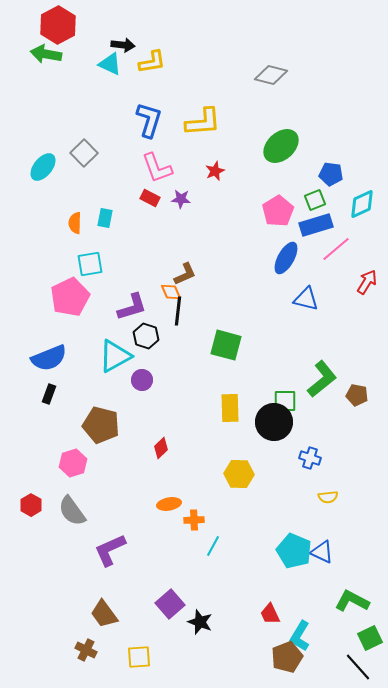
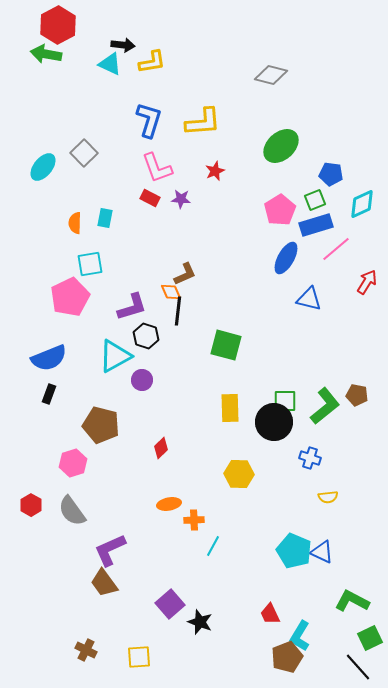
pink pentagon at (278, 211): moved 2 px right, 1 px up
blue triangle at (306, 299): moved 3 px right
green L-shape at (322, 379): moved 3 px right, 27 px down
brown trapezoid at (104, 614): moved 31 px up
